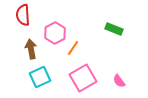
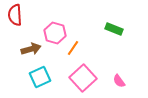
red semicircle: moved 8 px left
pink hexagon: rotated 15 degrees counterclockwise
brown arrow: rotated 84 degrees clockwise
pink square: rotated 12 degrees counterclockwise
